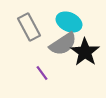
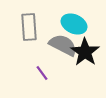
cyan ellipse: moved 5 px right, 2 px down
gray rectangle: rotated 24 degrees clockwise
gray semicircle: moved 1 px down; rotated 120 degrees counterclockwise
